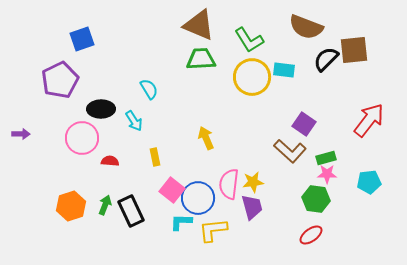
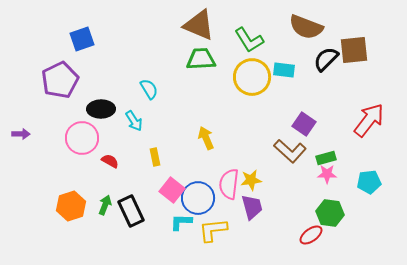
red semicircle: rotated 24 degrees clockwise
yellow star: moved 2 px left, 2 px up
green hexagon: moved 14 px right, 14 px down
